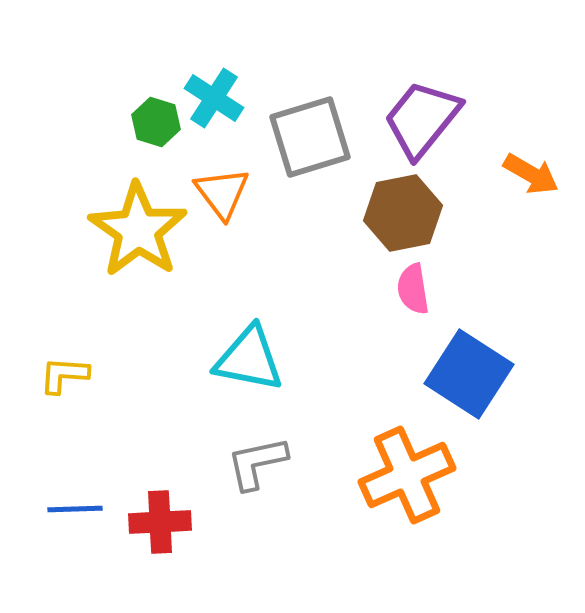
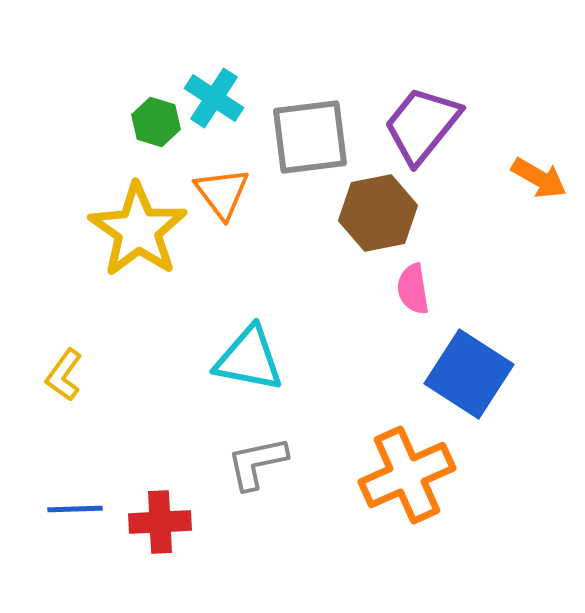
purple trapezoid: moved 6 px down
gray square: rotated 10 degrees clockwise
orange arrow: moved 8 px right, 4 px down
brown hexagon: moved 25 px left
yellow L-shape: rotated 58 degrees counterclockwise
